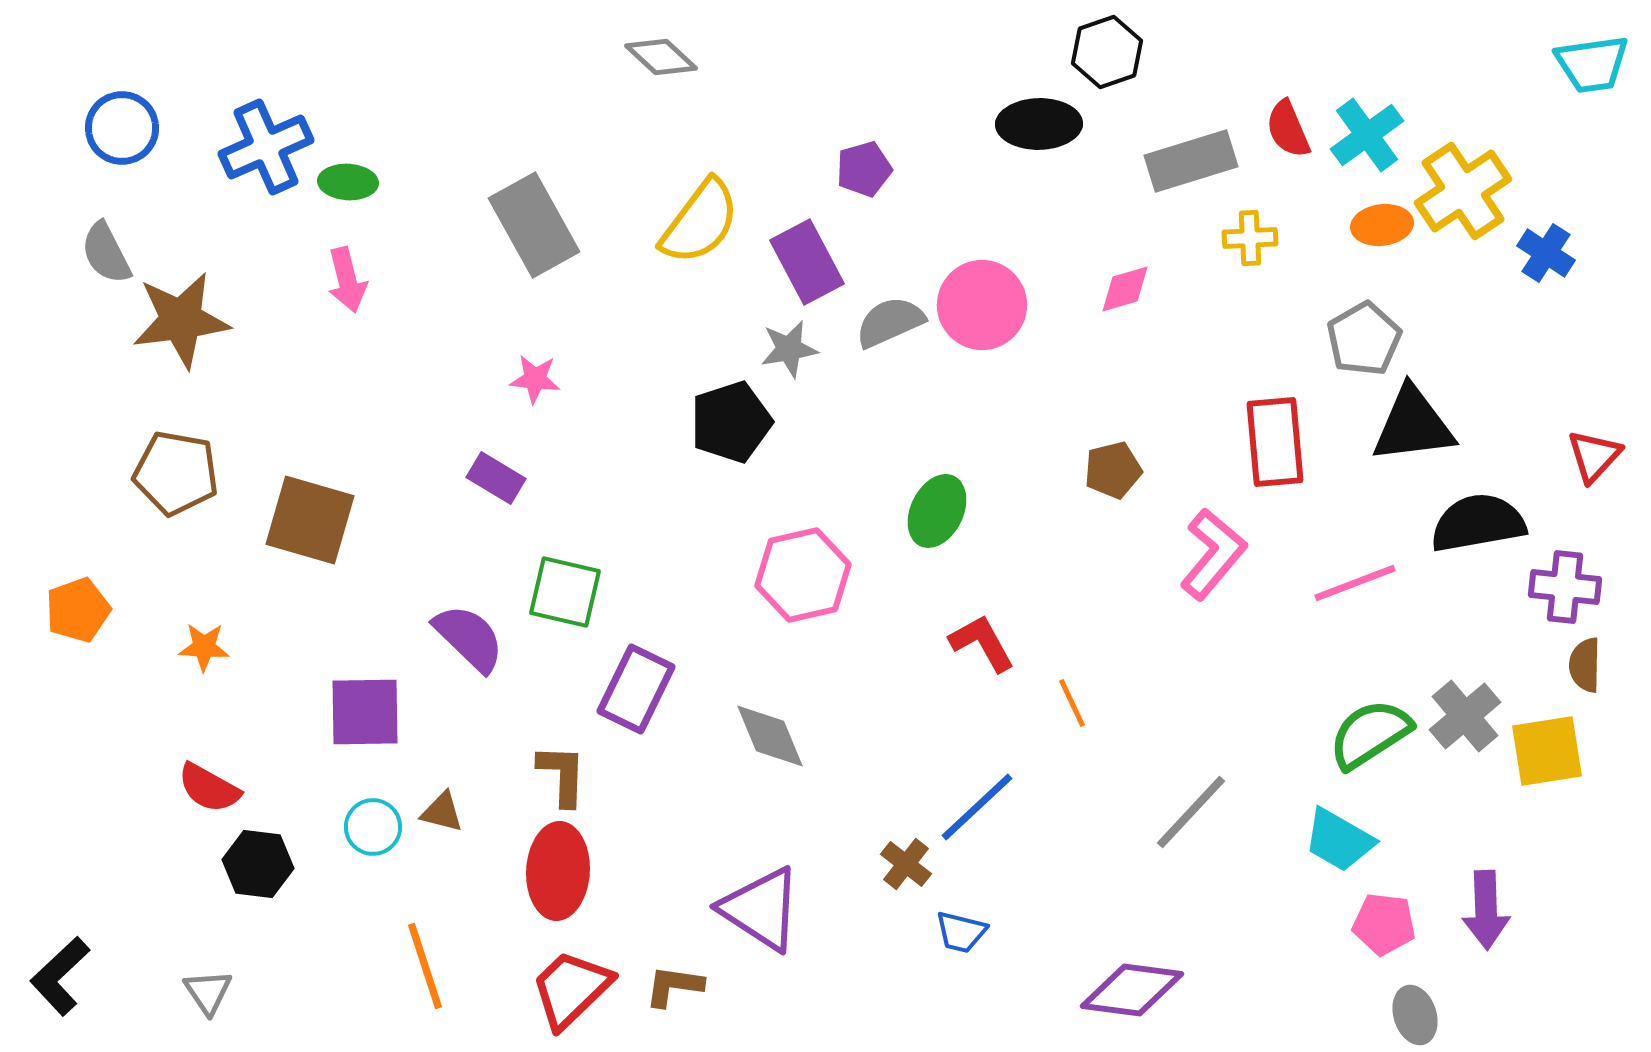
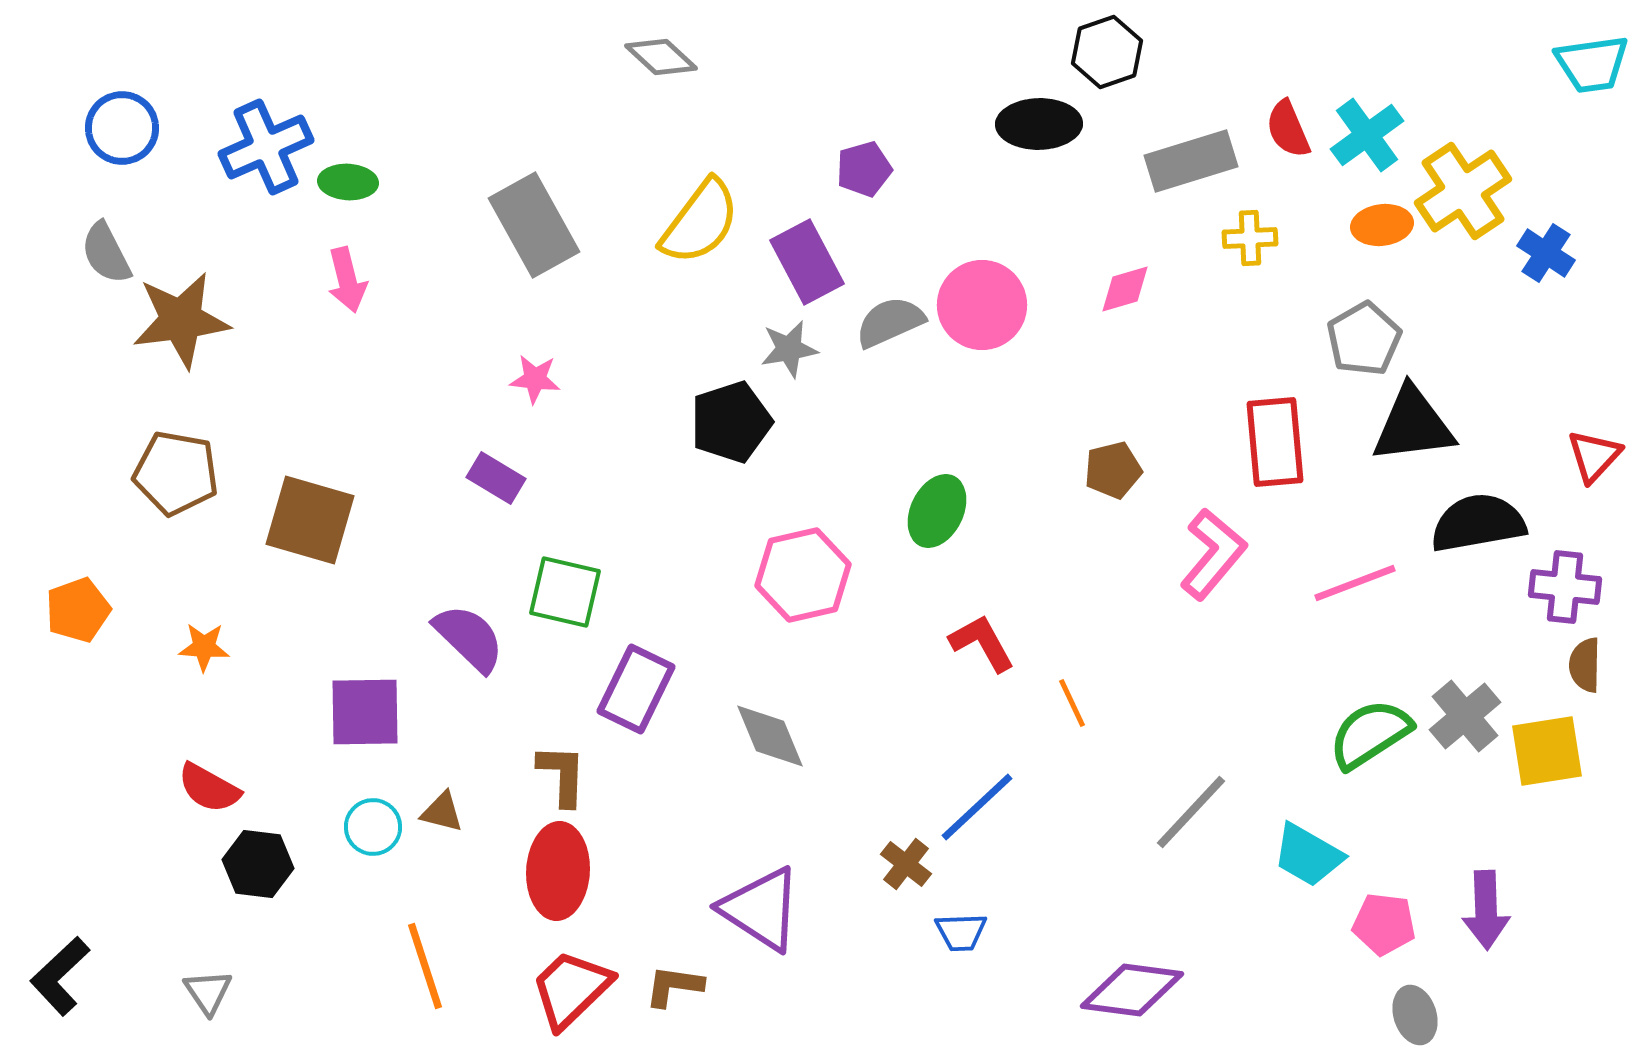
cyan trapezoid at (1339, 840): moved 31 px left, 15 px down
blue trapezoid at (961, 932): rotated 16 degrees counterclockwise
